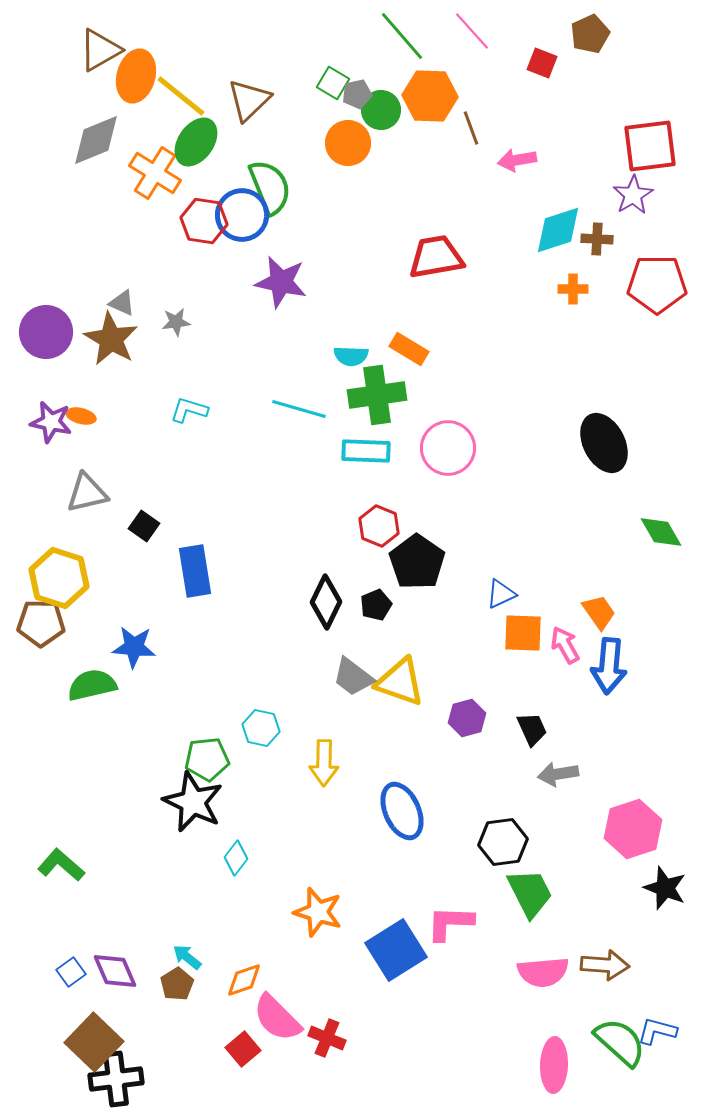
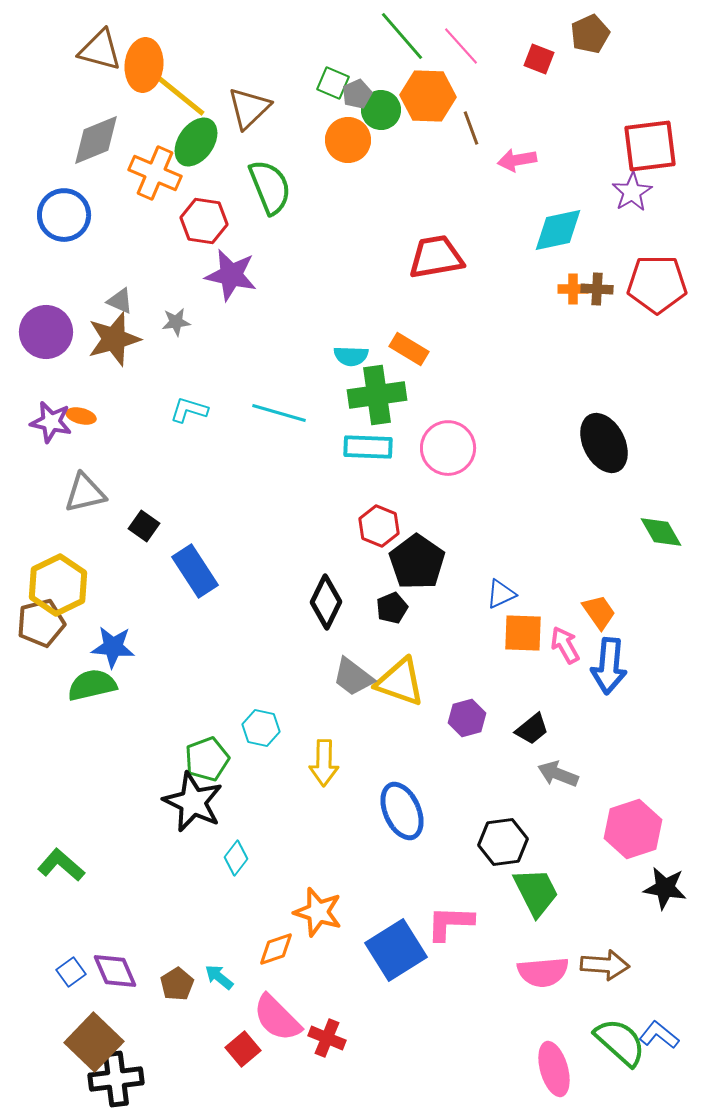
pink line at (472, 31): moved 11 px left, 15 px down
brown triangle at (100, 50): rotated 45 degrees clockwise
red square at (542, 63): moved 3 px left, 4 px up
orange ellipse at (136, 76): moved 8 px right, 11 px up; rotated 9 degrees counterclockwise
green square at (333, 83): rotated 8 degrees counterclockwise
gray pentagon at (357, 94): rotated 12 degrees counterclockwise
orange hexagon at (430, 96): moved 2 px left
brown triangle at (249, 100): moved 8 px down
orange circle at (348, 143): moved 3 px up
orange cross at (155, 173): rotated 9 degrees counterclockwise
purple star at (633, 195): moved 1 px left, 3 px up
blue circle at (242, 215): moved 178 px left
cyan diamond at (558, 230): rotated 6 degrees clockwise
brown cross at (597, 239): moved 50 px down
purple star at (281, 282): moved 50 px left, 7 px up
gray triangle at (122, 303): moved 2 px left, 2 px up
brown star at (111, 339): moved 3 px right; rotated 26 degrees clockwise
cyan line at (299, 409): moved 20 px left, 4 px down
cyan rectangle at (366, 451): moved 2 px right, 4 px up
gray triangle at (87, 493): moved 2 px left
blue rectangle at (195, 571): rotated 24 degrees counterclockwise
yellow hexagon at (59, 578): moved 1 px left, 7 px down; rotated 16 degrees clockwise
black pentagon at (376, 605): moved 16 px right, 3 px down
brown pentagon at (41, 623): rotated 15 degrees counterclockwise
blue star at (134, 647): moved 21 px left
black trapezoid at (532, 729): rotated 75 degrees clockwise
green pentagon at (207, 759): rotated 15 degrees counterclockwise
gray arrow at (558, 774): rotated 30 degrees clockwise
black star at (665, 888): rotated 12 degrees counterclockwise
green trapezoid at (530, 893): moved 6 px right, 1 px up
cyan arrow at (187, 957): moved 32 px right, 20 px down
orange diamond at (244, 980): moved 32 px right, 31 px up
blue L-shape at (657, 1031): moved 2 px right, 4 px down; rotated 24 degrees clockwise
pink ellipse at (554, 1065): moved 4 px down; rotated 18 degrees counterclockwise
